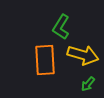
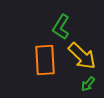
yellow arrow: moved 1 px left, 1 px down; rotated 28 degrees clockwise
